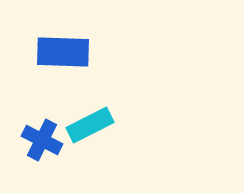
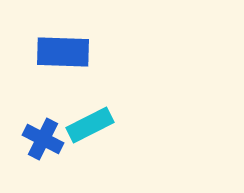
blue cross: moved 1 px right, 1 px up
